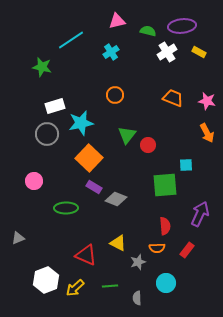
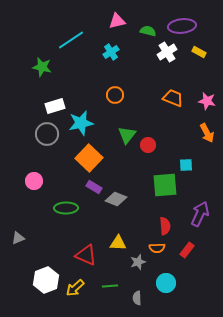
yellow triangle: rotated 24 degrees counterclockwise
